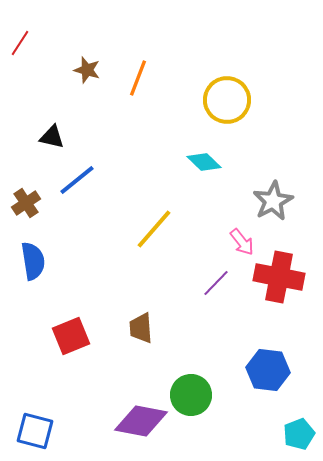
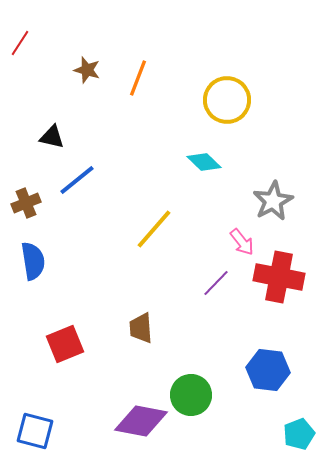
brown cross: rotated 12 degrees clockwise
red square: moved 6 px left, 8 px down
